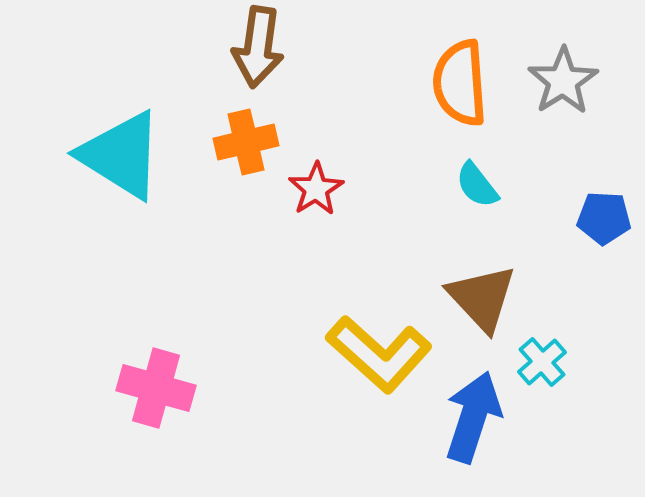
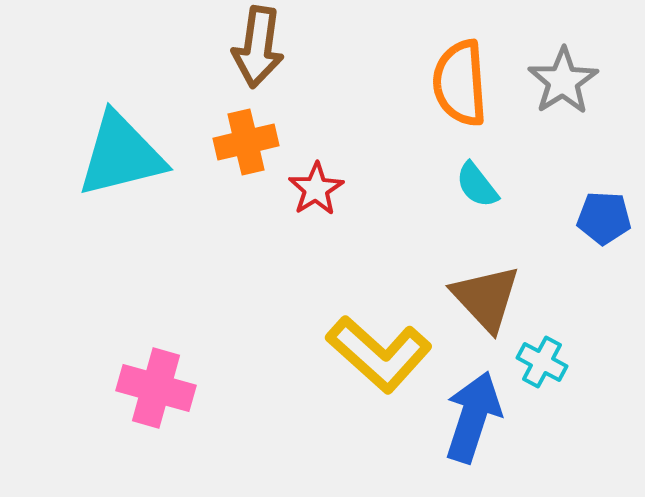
cyan triangle: rotated 46 degrees counterclockwise
brown triangle: moved 4 px right
cyan cross: rotated 21 degrees counterclockwise
